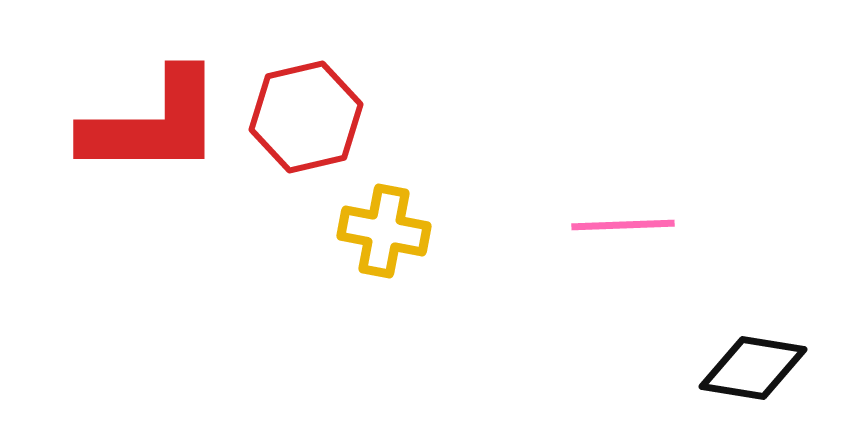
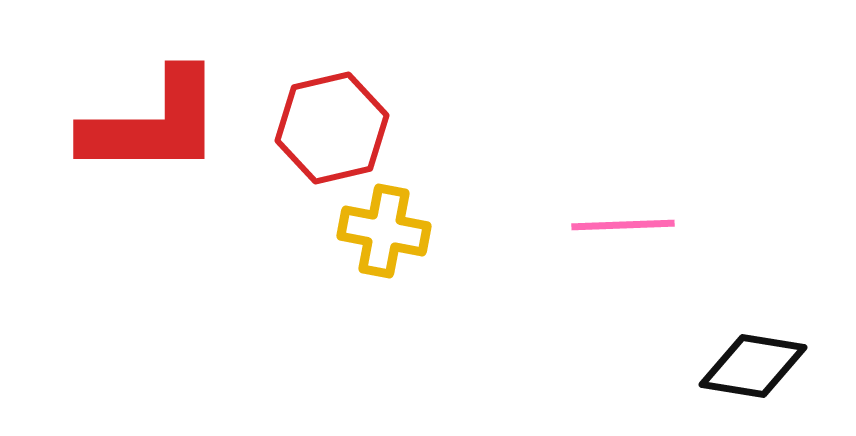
red hexagon: moved 26 px right, 11 px down
black diamond: moved 2 px up
